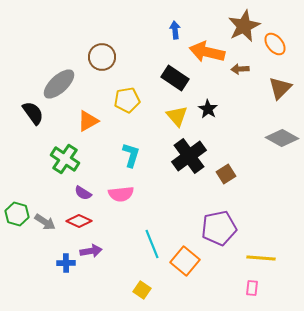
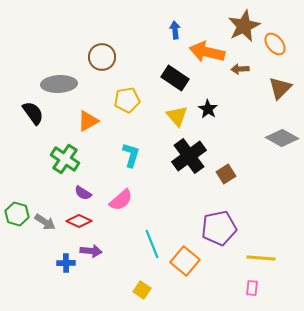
gray ellipse: rotated 40 degrees clockwise
pink semicircle: moved 6 px down; rotated 35 degrees counterclockwise
purple arrow: rotated 15 degrees clockwise
